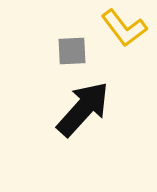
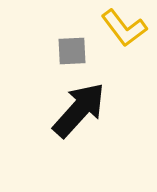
black arrow: moved 4 px left, 1 px down
